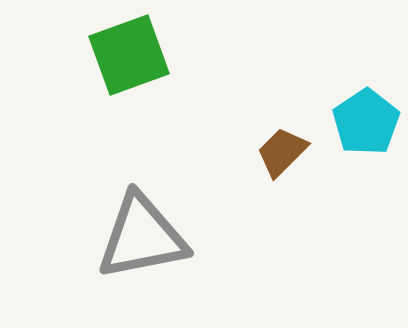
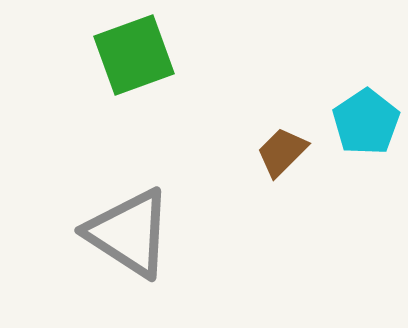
green square: moved 5 px right
gray triangle: moved 13 px left, 4 px up; rotated 44 degrees clockwise
